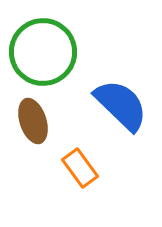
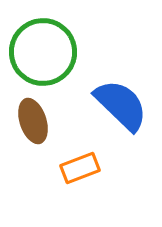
orange rectangle: rotated 75 degrees counterclockwise
